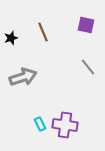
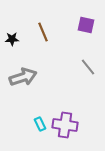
black star: moved 1 px right, 1 px down; rotated 16 degrees clockwise
